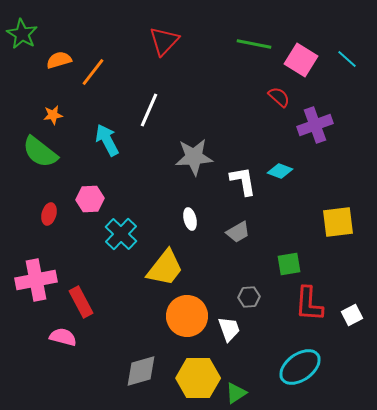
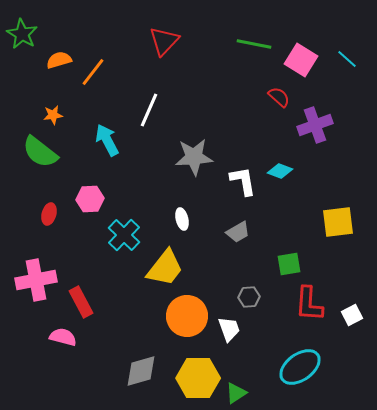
white ellipse: moved 8 px left
cyan cross: moved 3 px right, 1 px down
